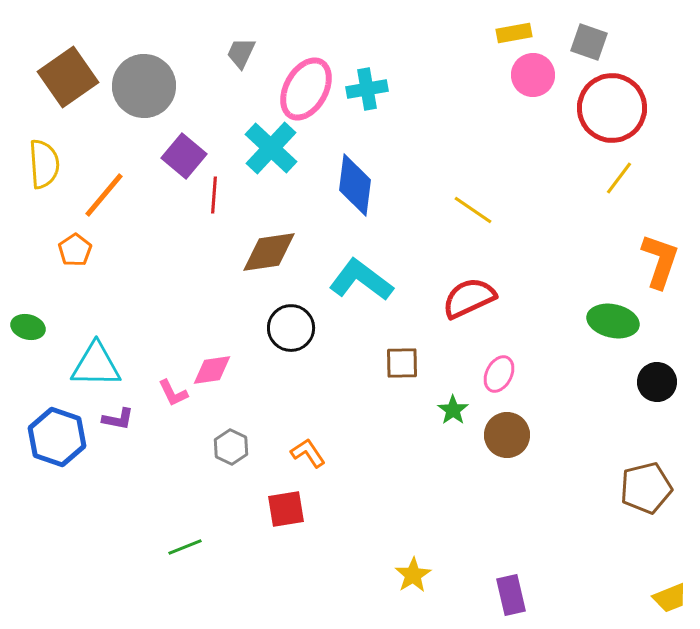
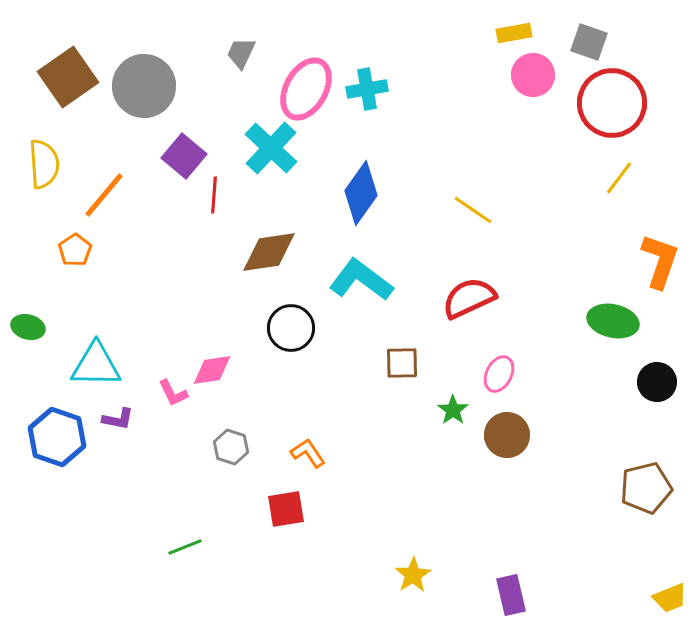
red circle at (612, 108): moved 5 px up
blue diamond at (355, 185): moved 6 px right, 8 px down; rotated 28 degrees clockwise
gray hexagon at (231, 447): rotated 8 degrees counterclockwise
